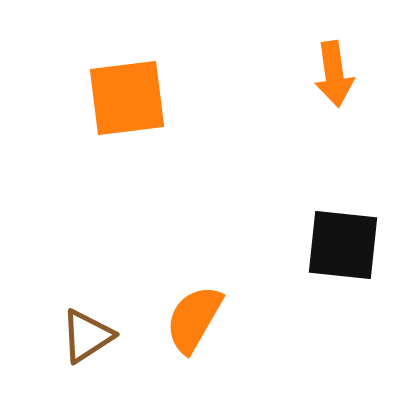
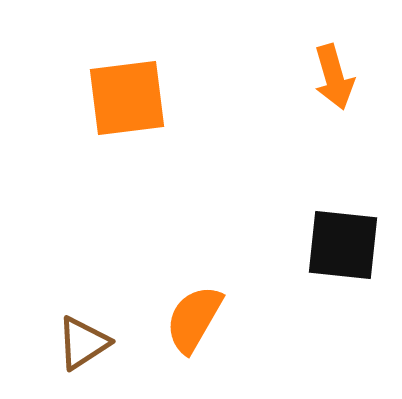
orange arrow: moved 3 px down; rotated 8 degrees counterclockwise
brown triangle: moved 4 px left, 7 px down
